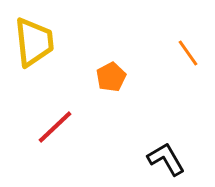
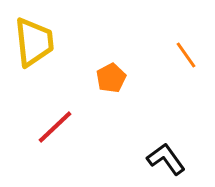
orange line: moved 2 px left, 2 px down
orange pentagon: moved 1 px down
black L-shape: rotated 6 degrees counterclockwise
